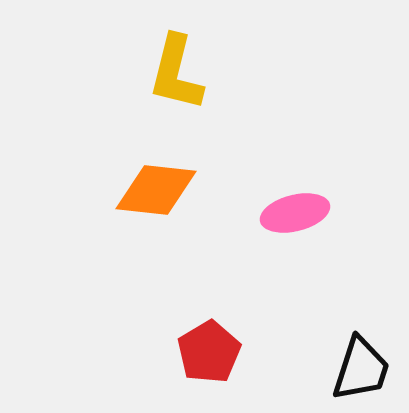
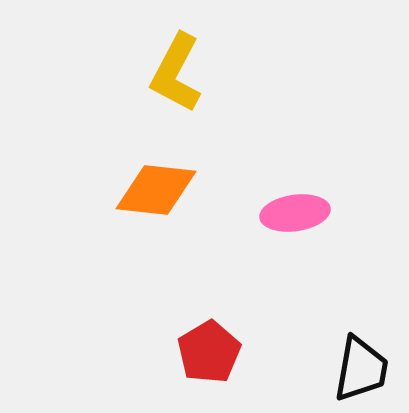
yellow L-shape: rotated 14 degrees clockwise
pink ellipse: rotated 6 degrees clockwise
black trapezoid: rotated 8 degrees counterclockwise
